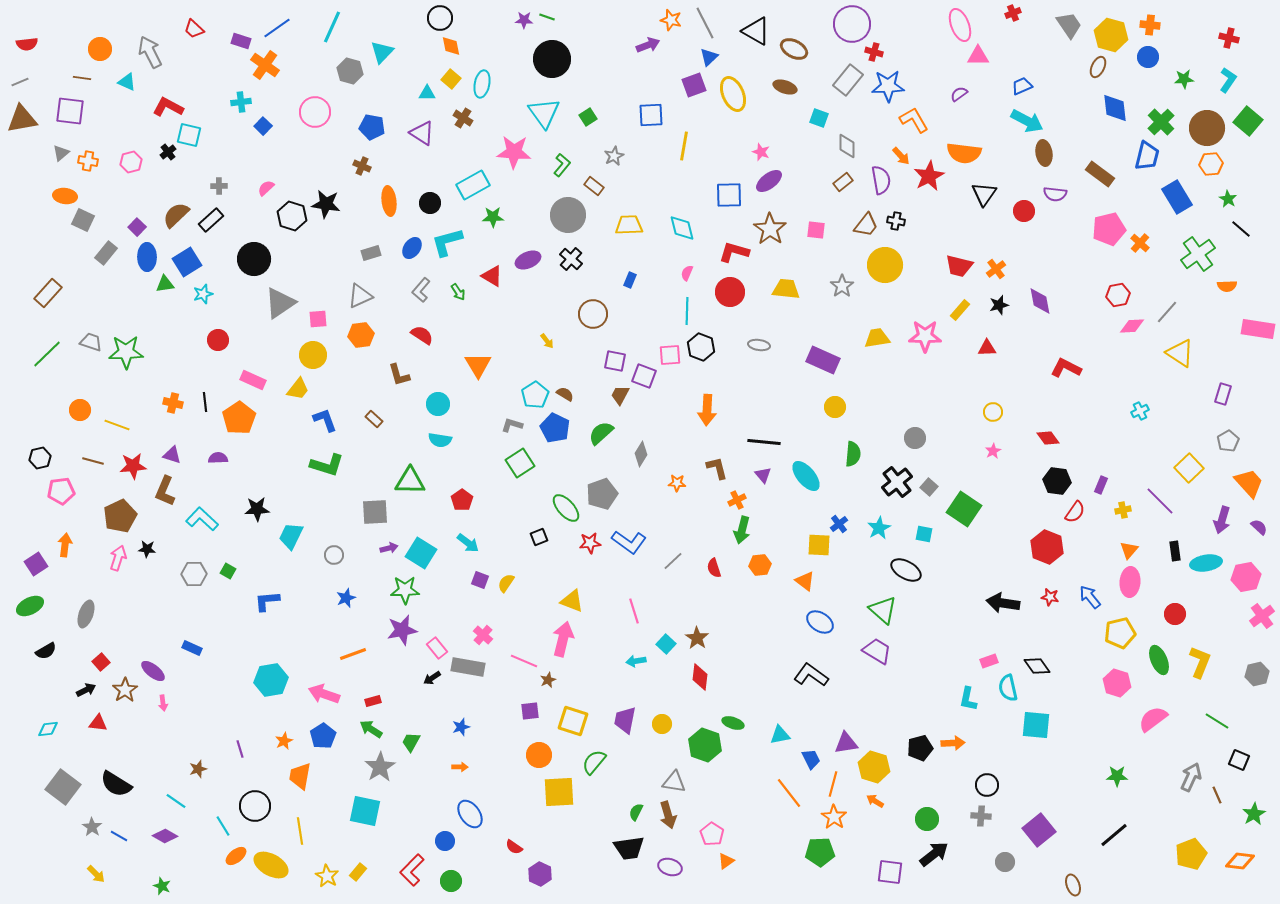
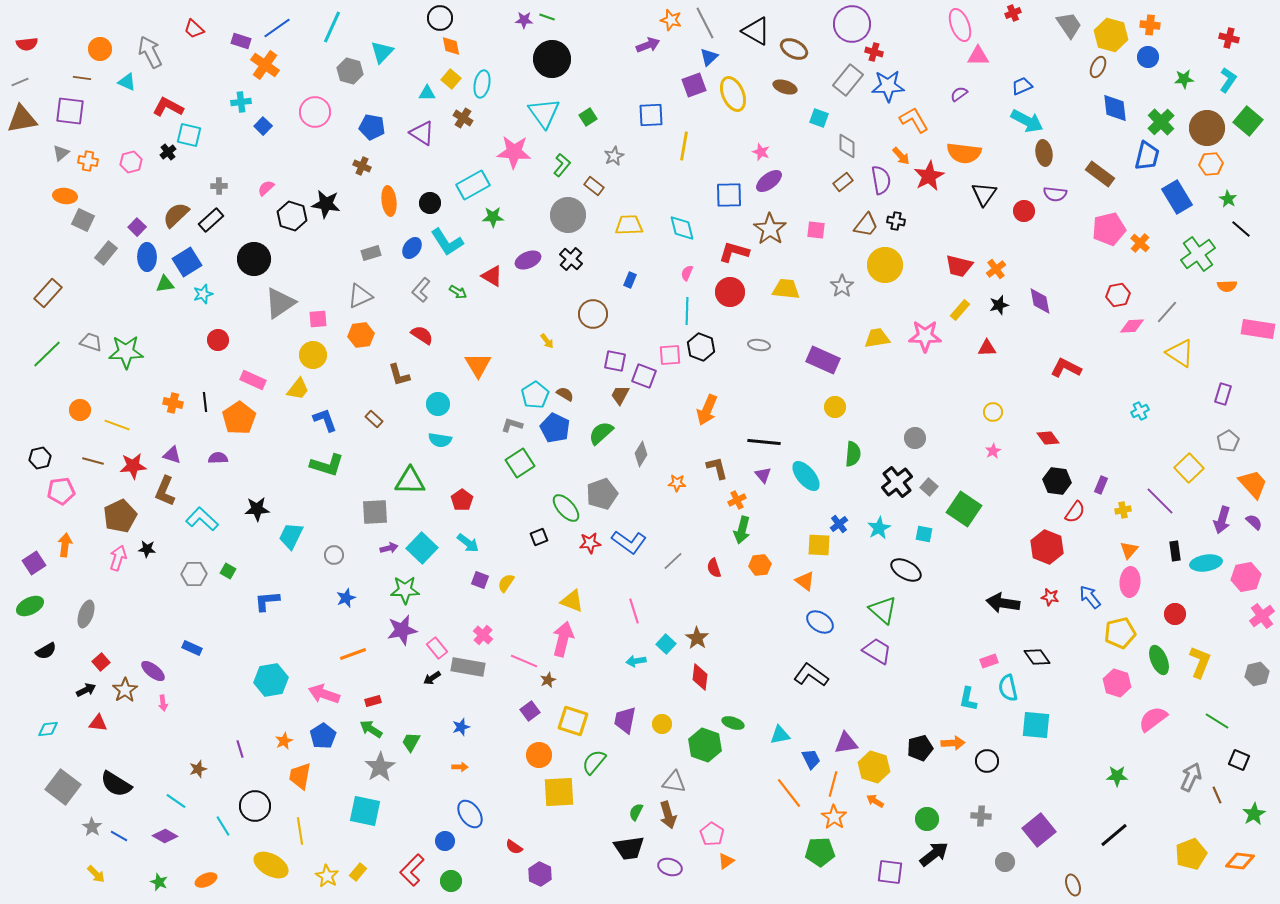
cyan L-shape at (447, 242): rotated 108 degrees counterclockwise
green arrow at (458, 292): rotated 24 degrees counterclockwise
orange arrow at (707, 410): rotated 20 degrees clockwise
orange trapezoid at (1249, 483): moved 4 px right, 1 px down
purple semicircle at (1259, 527): moved 5 px left, 5 px up
cyan square at (421, 553): moved 1 px right, 5 px up; rotated 12 degrees clockwise
purple square at (36, 564): moved 2 px left, 1 px up
black diamond at (1037, 666): moved 9 px up
purple square at (530, 711): rotated 30 degrees counterclockwise
black circle at (987, 785): moved 24 px up
orange ellipse at (236, 856): moved 30 px left, 24 px down; rotated 15 degrees clockwise
green star at (162, 886): moved 3 px left, 4 px up
